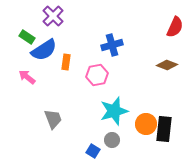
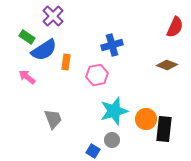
orange circle: moved 5 px up
